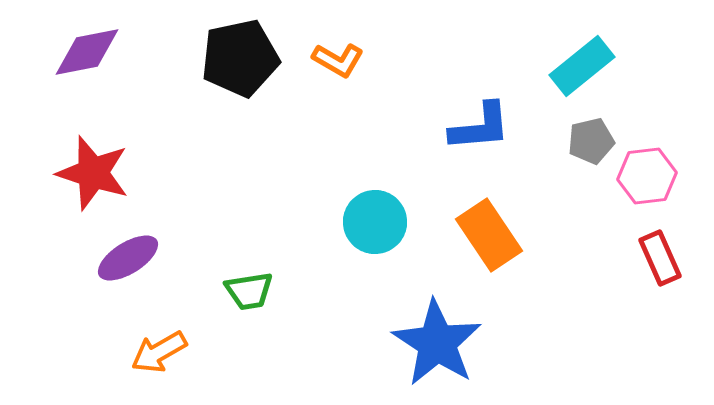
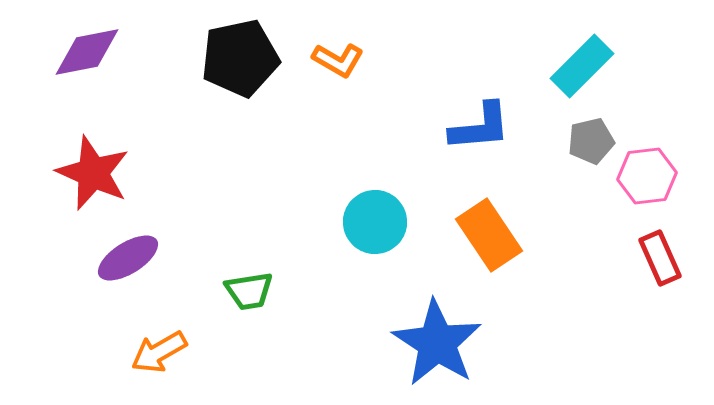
cyan rectangle: rotated 6 degrees counterclockwise
red star: rotated 6 degrees clockwise
